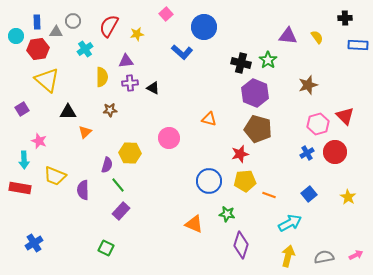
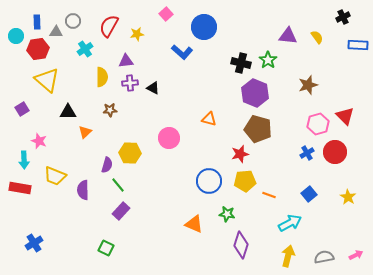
black cross at (345, 18): moved 2 px left, 1 px up; rotated 24 degrees counterclockwise
